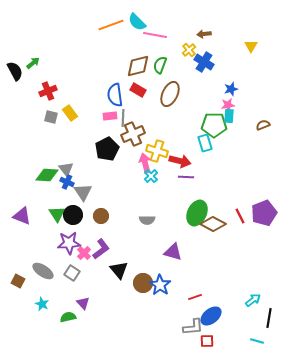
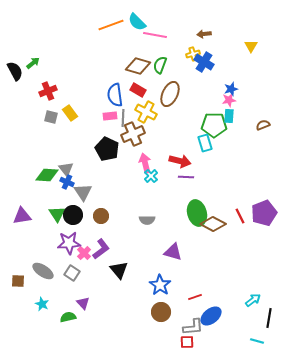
yellow cross at (189, 50): moved 4 px right, 4 px down; rotated 24 degrees clockwise
brown diamond at (138, 66): rotated 30 degrees clockwise
pink star at (228, 105): moved 1 px right, 5 px up
black pentagon at (107, 149): rotated 20 degrees counterclockwise
yellow cross at (157, 151): moved 11 px left, 39 px up; rotated 10 degrees clockwise
green ellipse at (197, 213): rotated 40 degrees counterclockwise
purple triangle at (22, 216): rotated 30 degrees counterclockwise
brown square at (18, 281): rotated 24 degrees counterclockwise
brown circle at (143, 283): moved 18 px right, 29 px down
red square at (207, 341): moved 20 px left, 1 px down
